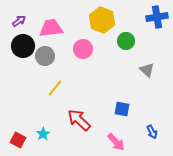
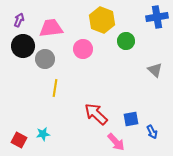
purple arrow: moved 1 px up; rotated 32 degrees counterclockwise
gray circle: moved 3 px down
gray triangle: moved 8 px right
yellow line: rotated 30 degrees counterclockwise
blue square: moved 9 px right, 10 px down; rotated 21 degrees counterclockwise
red arrow: moved 17 px right, 6 px up
cyan star: rotated 24 degrees clockwise
red square: moved 1 px right
